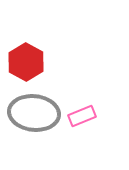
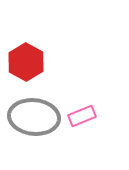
gray ellipse: moved 4 px down
